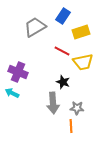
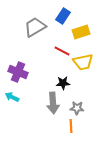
black star: moved 1 px down; rotated 24 degrees counterclockwise
cyan arrow: moved 4 px down
